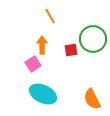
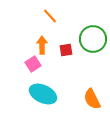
orange line: rotated 14 degrees counterclockwise
red square: moved 5 px left
